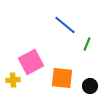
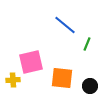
pink square: rotated 15 degrees clockwise
